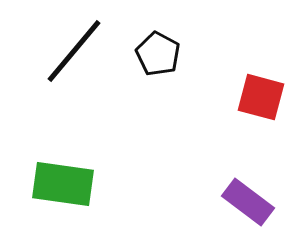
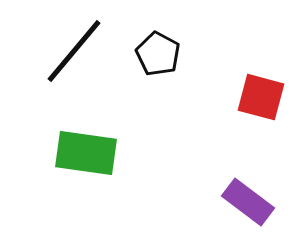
green rectangle: moved 23 px right, 31 px up
